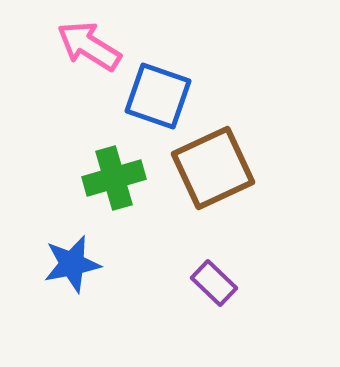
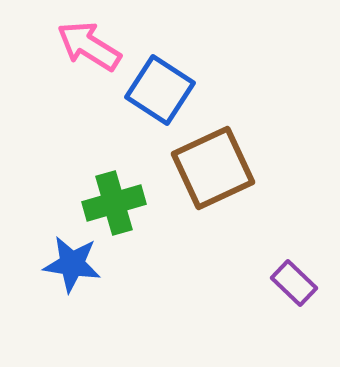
blue square: moved 2 px right, 6 px up; rotated 14 degrees clockwise
green cross: moved 25 px down
blue star: rotated 20 degrees clockwise
purple rectangle: moved 80 px right
